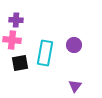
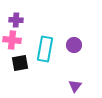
cyan rectangle: moved 4 px up
